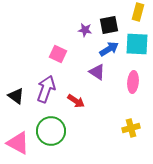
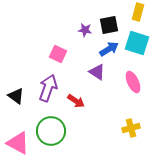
cyan square: moved 1 px up; rotated 15 degrees clockwise
pink ellipse: rotated 30 degrees counterclockwise
purple arrow: moved 2 px right, 1 px up
